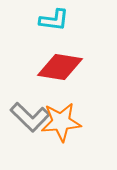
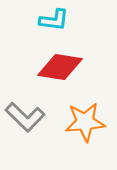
gray L-shape: moved 5 px left
orange star: moved 24 px right
